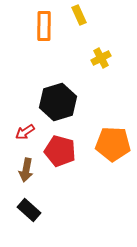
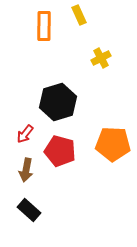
red arrow: moved 2 px down; rotated 18 degrees counterclockwise
